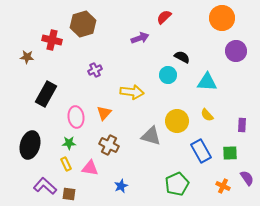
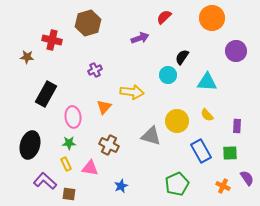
orange circle: moved 10 px left
brown hexagon: moved 5 px right, 1 px up
black semicircle: rotated 84 degrees counterclockwise
orange triangle: moved 6 px up
pink ellipse: moved 3 px left
purple rectangle: moved 5 px left, 1 px down
purple L-shape: moved 5 px up
